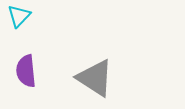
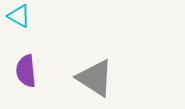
cyan triangle: rotated 45 degrees counterclockwise
